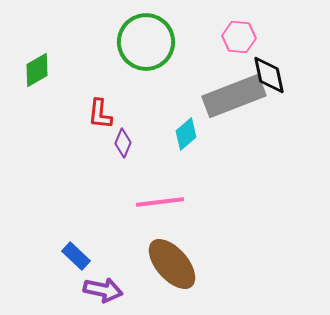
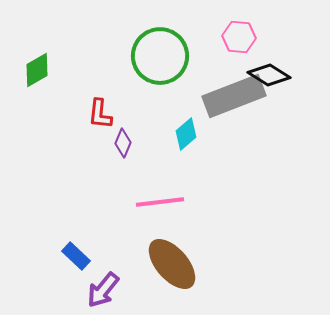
green circle: moved 14 px right, 14 px down
black diamond: rotated 45 degrees counterclockwise
purple arrow: rotated 117 degrees clockwise
